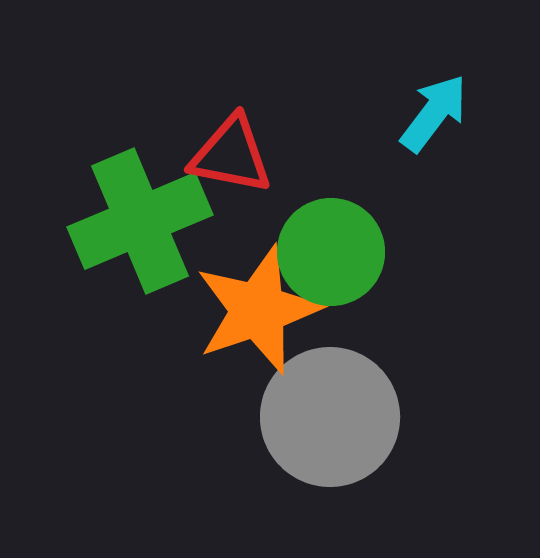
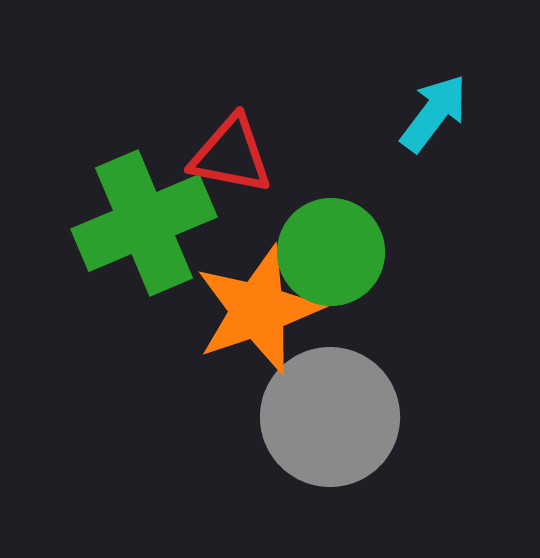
green cross: moved 4 px right, 2 px down
